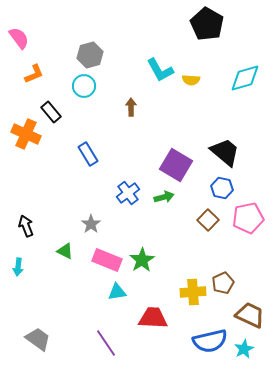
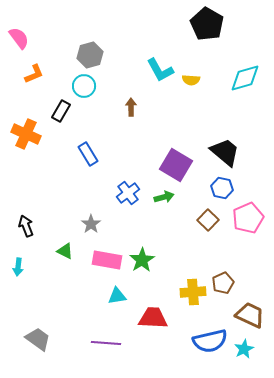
black rectangle: moved 10 px right, 1 px up; rotated 70 degrees clockwise
pink pentagon: rotated 12 degrees counterclockwise
pink rectangle: rotated 12 degrees counterclockwise
cyan triangle: moved 4 px down
purple line: rotated 52 degrees counterclockwise
